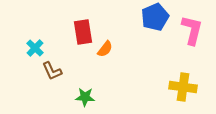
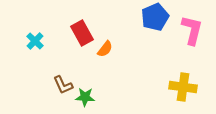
red rectangle: moved 1 px left, 1 px down; rotated 20 degrees counterclockwise
cyan cross: moved 7 px up
brown L-shape: moved 11 px right, 14 px down
